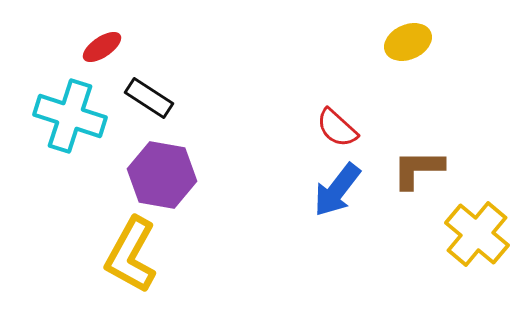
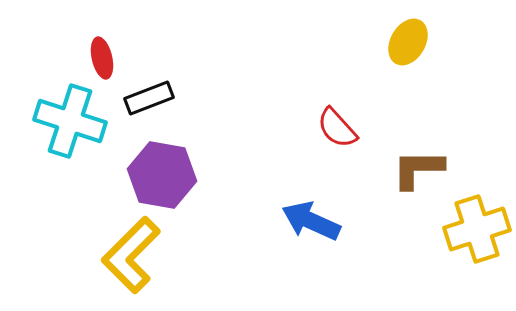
yellow ellipse: rotated 36 degrees counterclockwise
red ellipse: moved 11 px down; rotated 69 degrees counterclockwise
black rectangle: rotated 54 degrees counterclockwise
cyan cross: moved 5 px down
red semicircle: rotated 6 degrees clockwise
blue arrow: moved 26 px left, 31 px down; rotated 76 degrees clockwise
yellow cross: moved 5 px up; rotated 32 degrees clockwise
yellow L-shape: rotated 16 degrees clockwise
